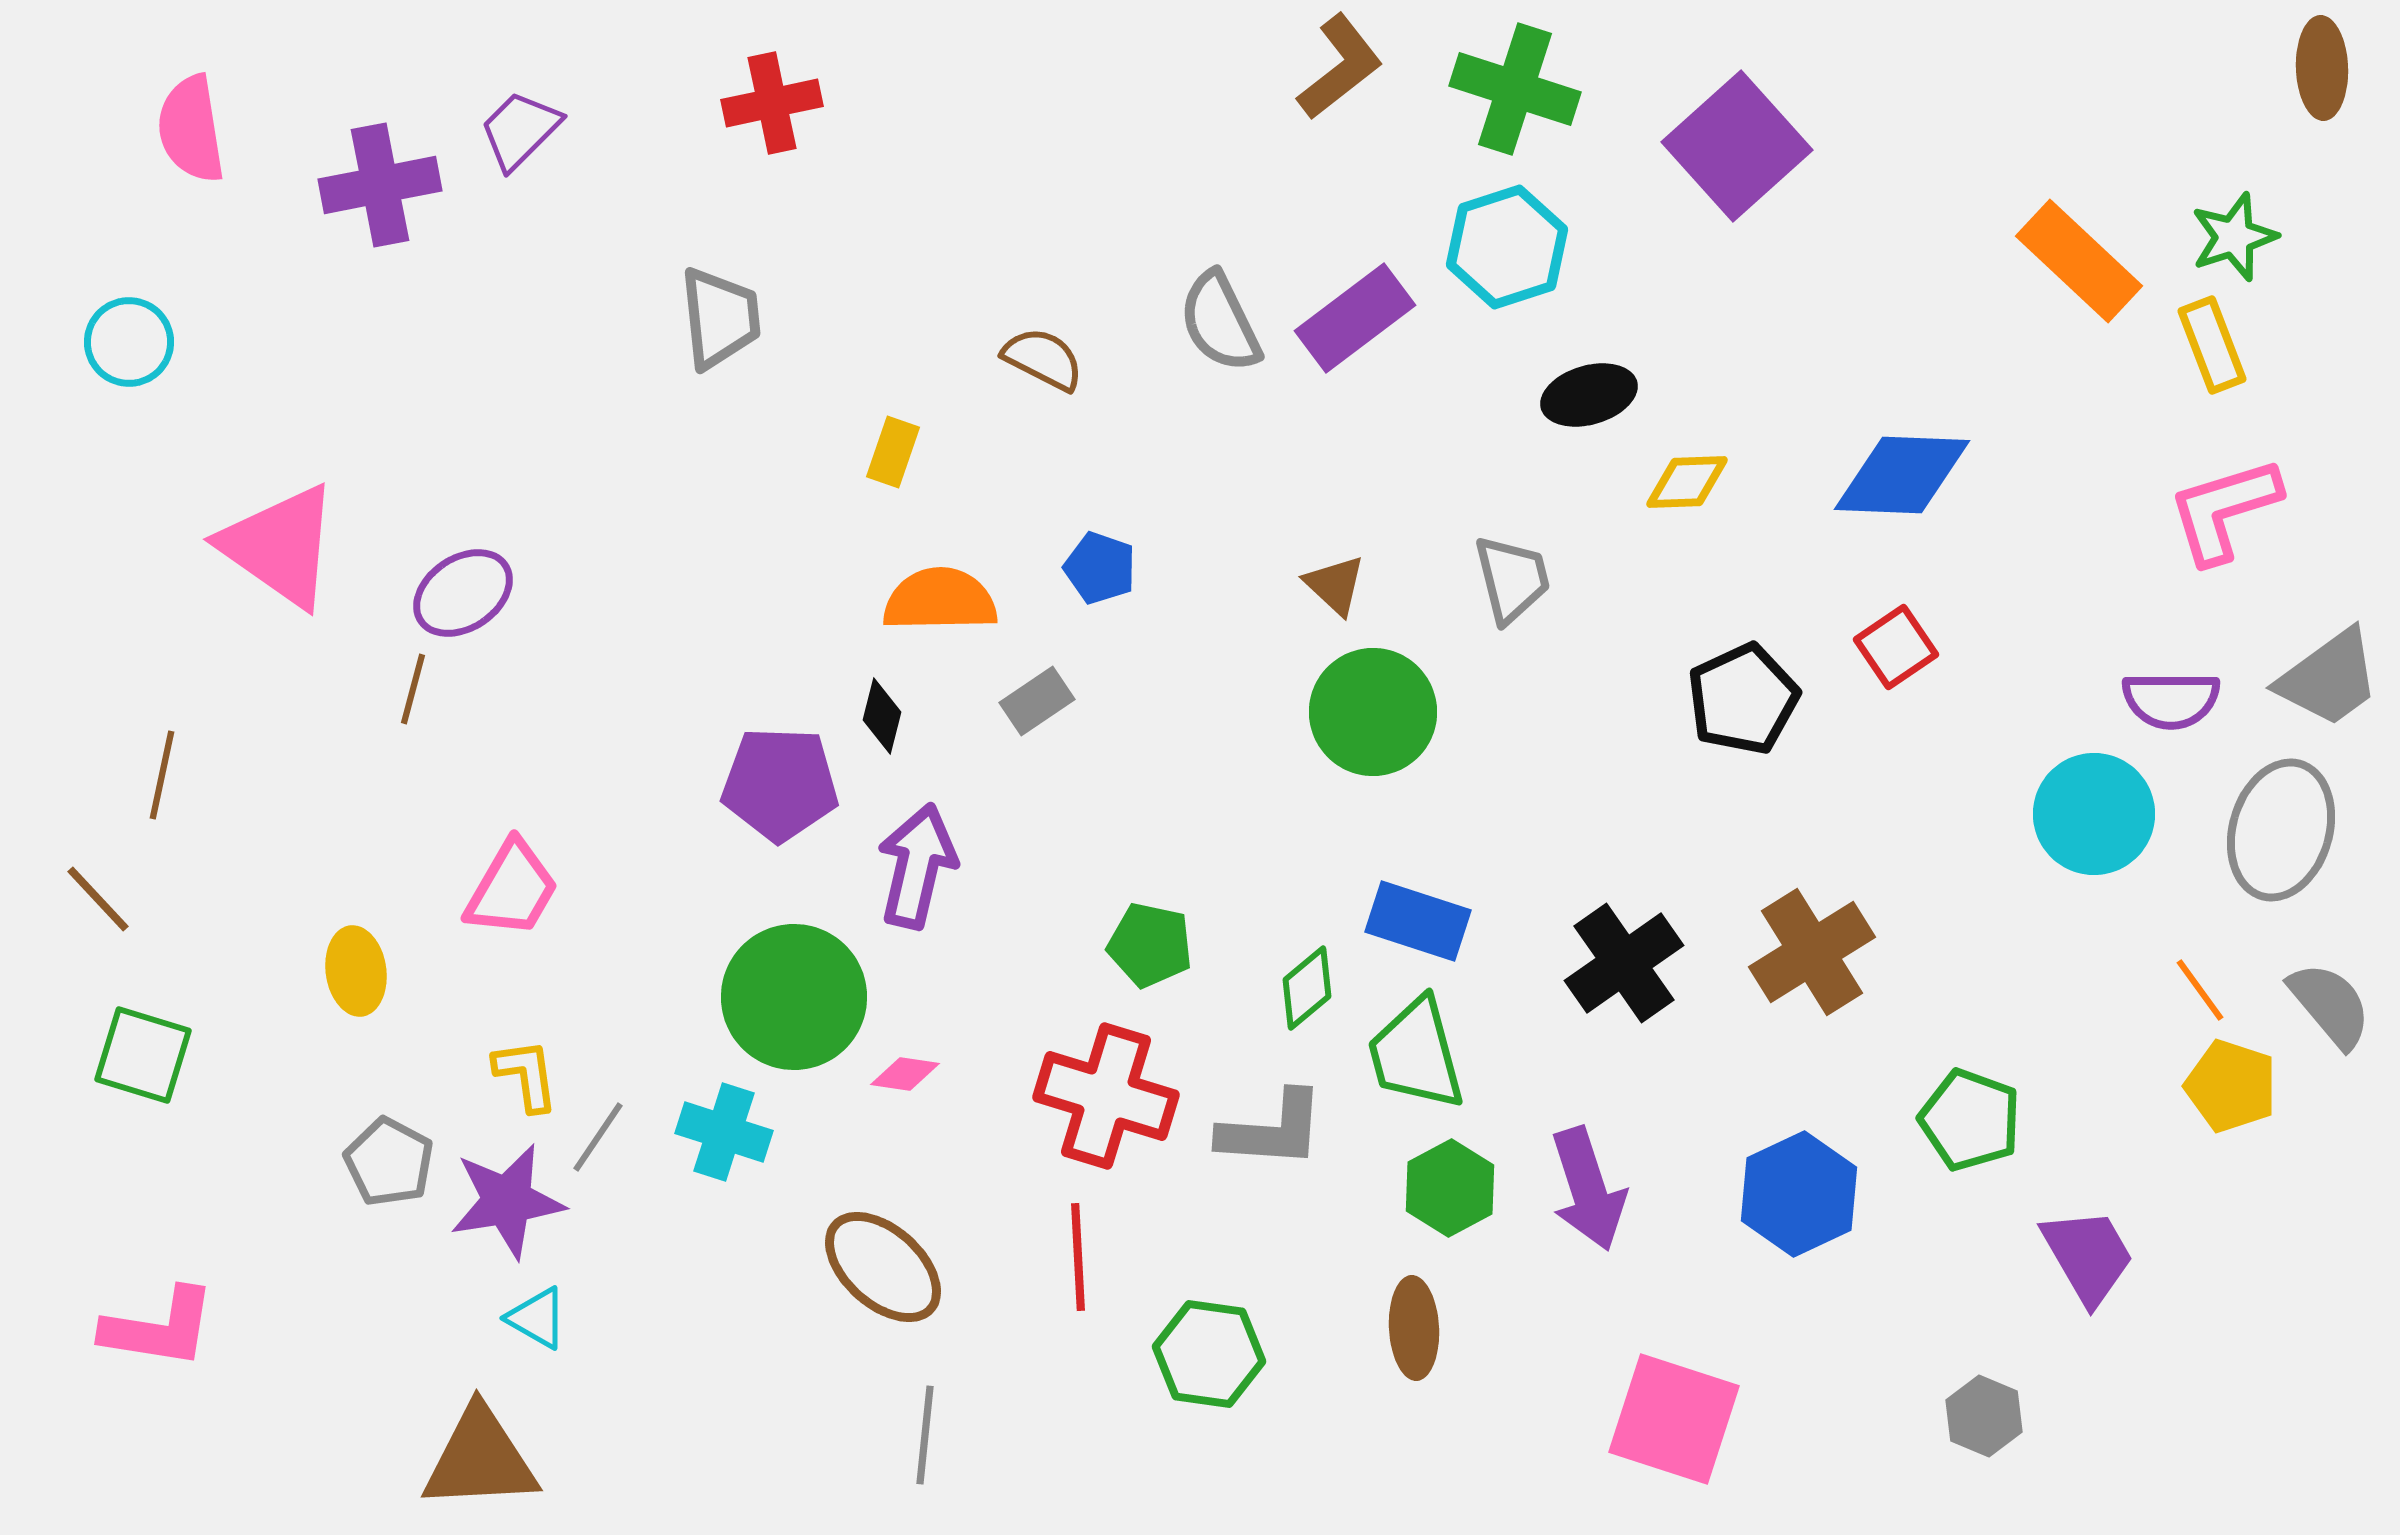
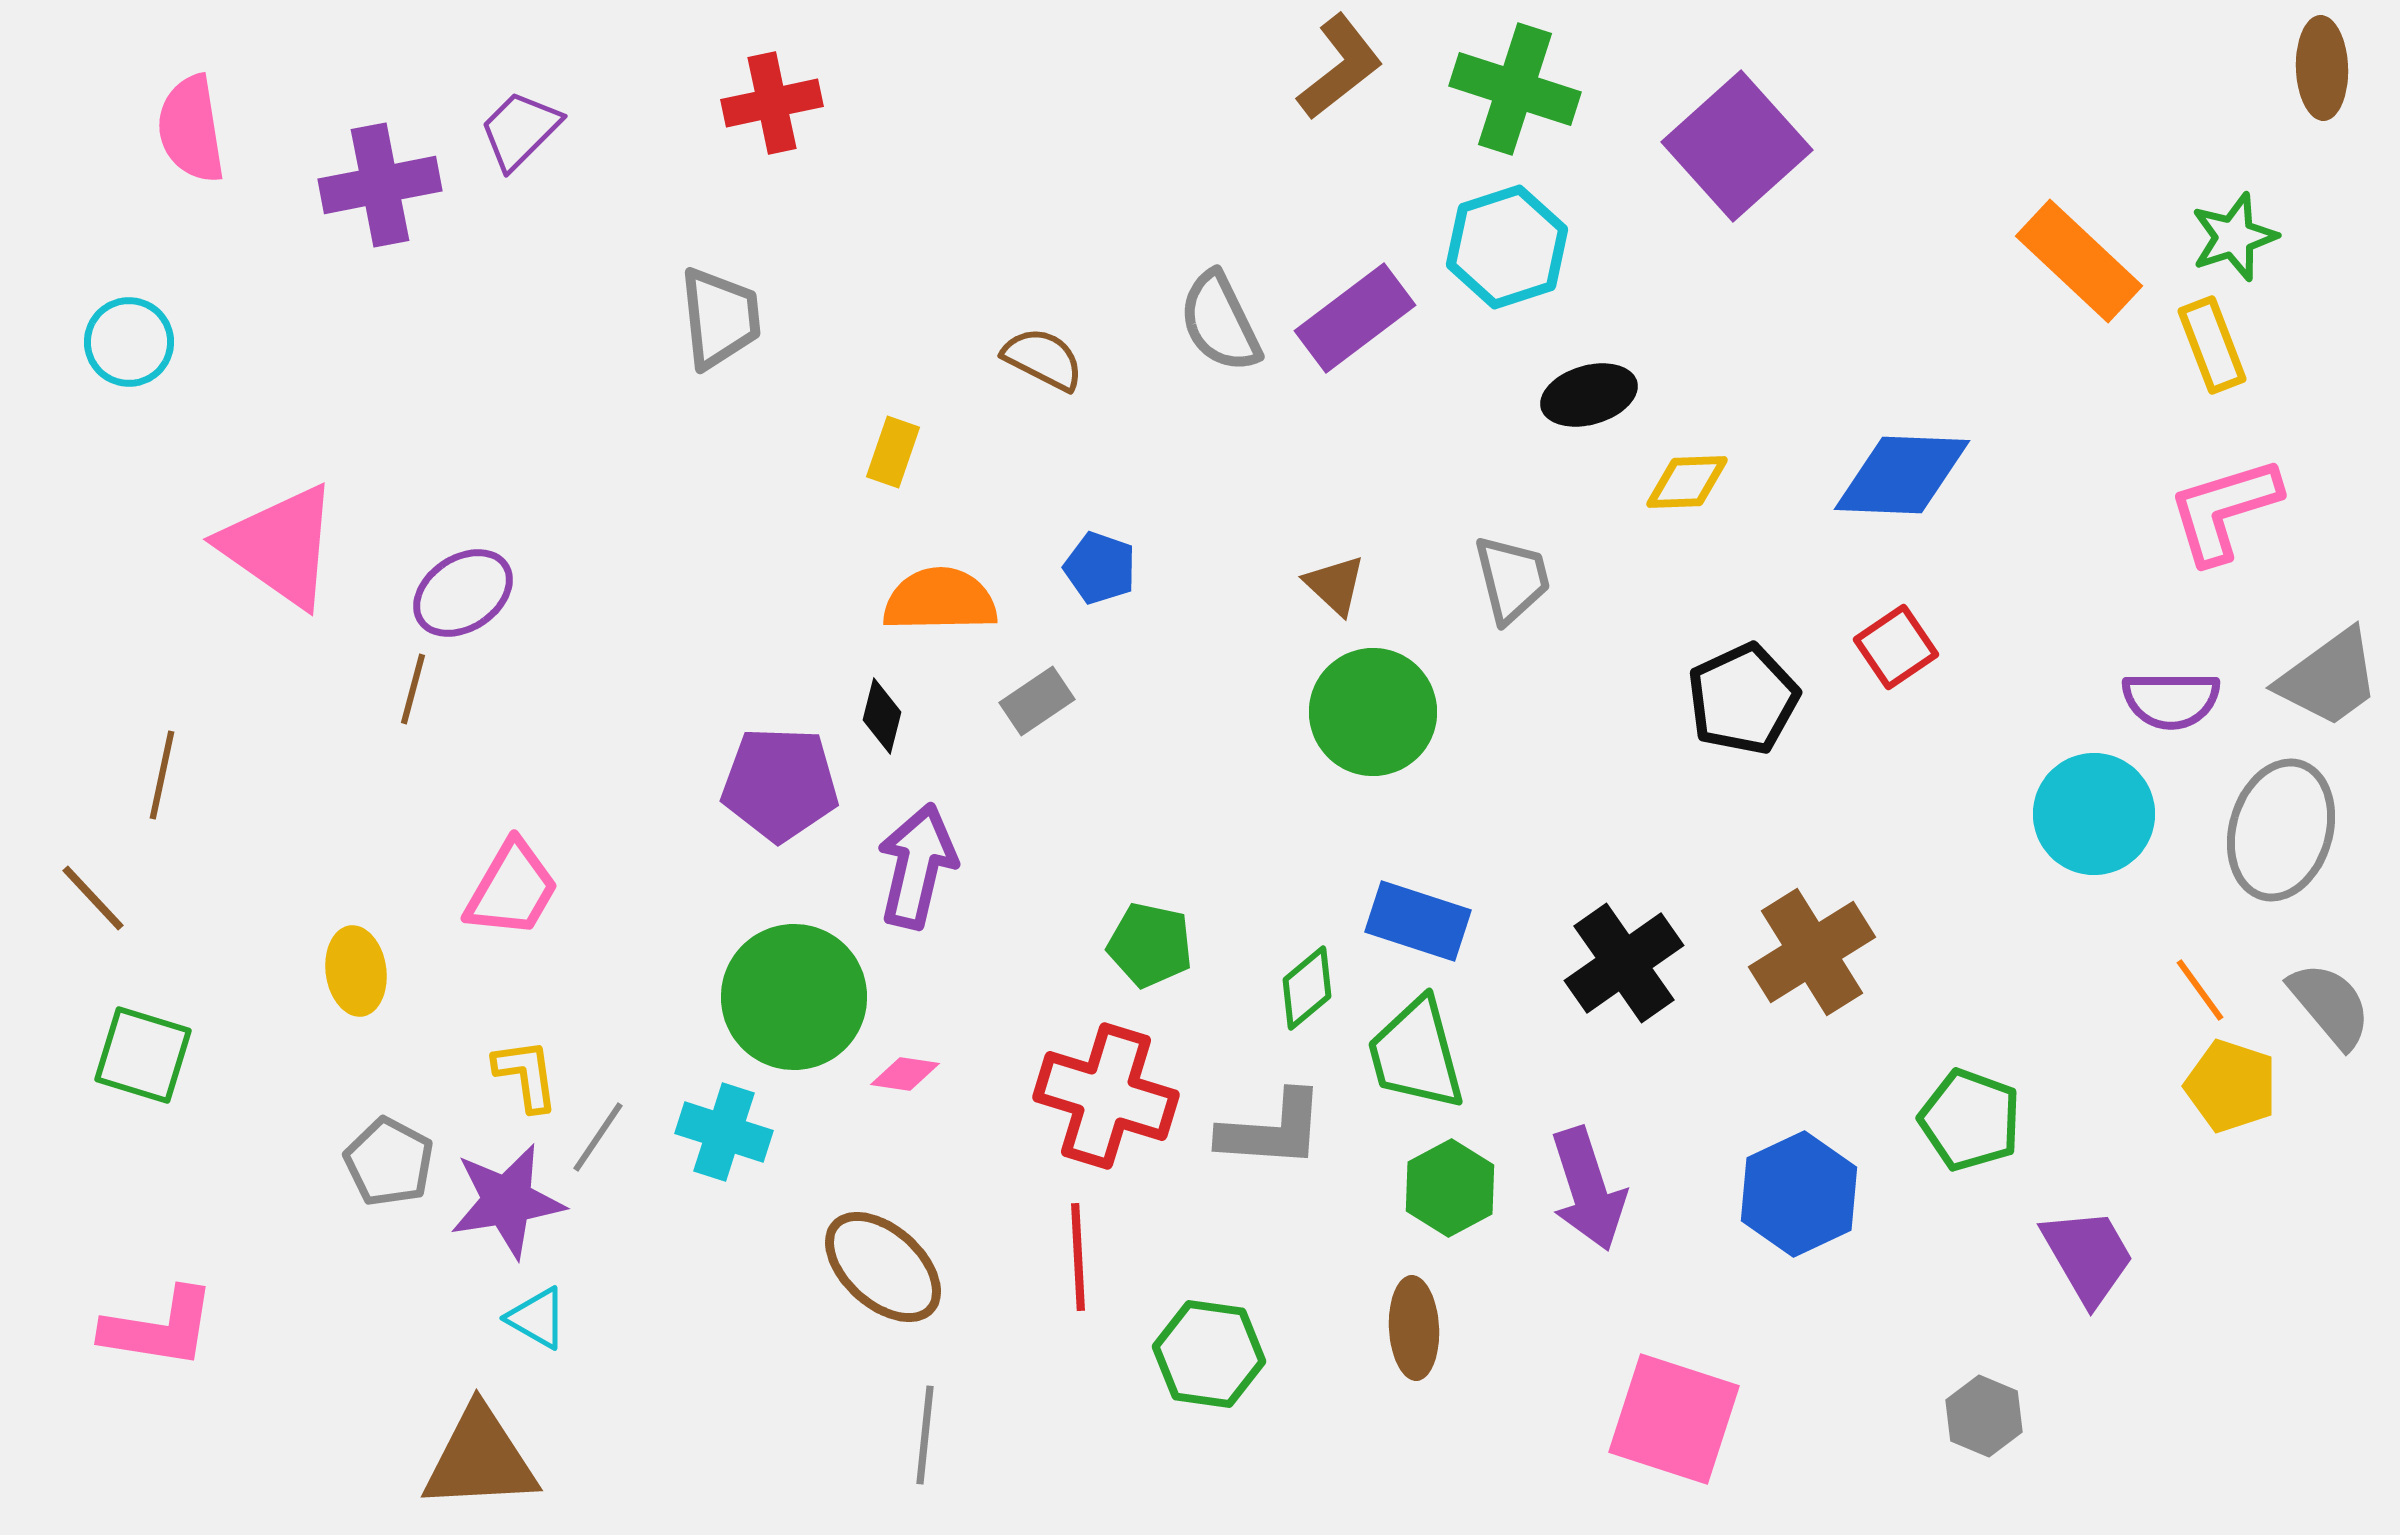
brown line at (98, 899): moved 5 px left, 1 px up
